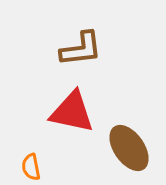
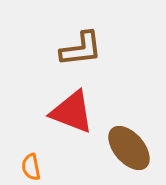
red triangle: rotated 9 degrees clockwise
brown ellipse: rotated 6 degrees counterclockwise
